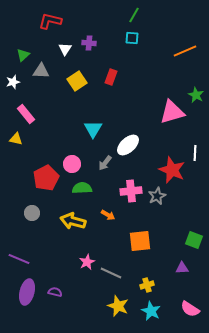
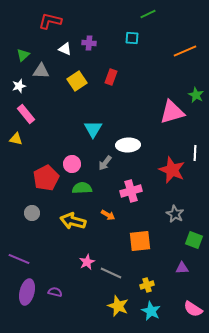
green line: moved 14 px right, 1 px up; rotated 35 degrees clockwise
white triangle: rotated 40 degrees counterclockwise
white star: moved 6 px right, 4 px down
white ellipse: rotated 40 degrees clockwise
pink cross: rotated 10 degrees counterclockwise
gray star: moved 18 px right, 18 px down; rotated 18 degrees counterclockwise
pink semicircle: moved 3 px right
